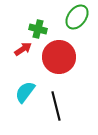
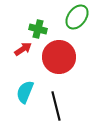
cyan semicircle: rotated 15 degrees counterclockwise
